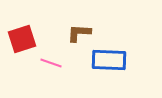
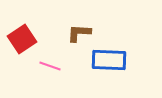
red square: rotated 16 degrees counterclockwise
pink line: moved 1 px left, 3 px down
